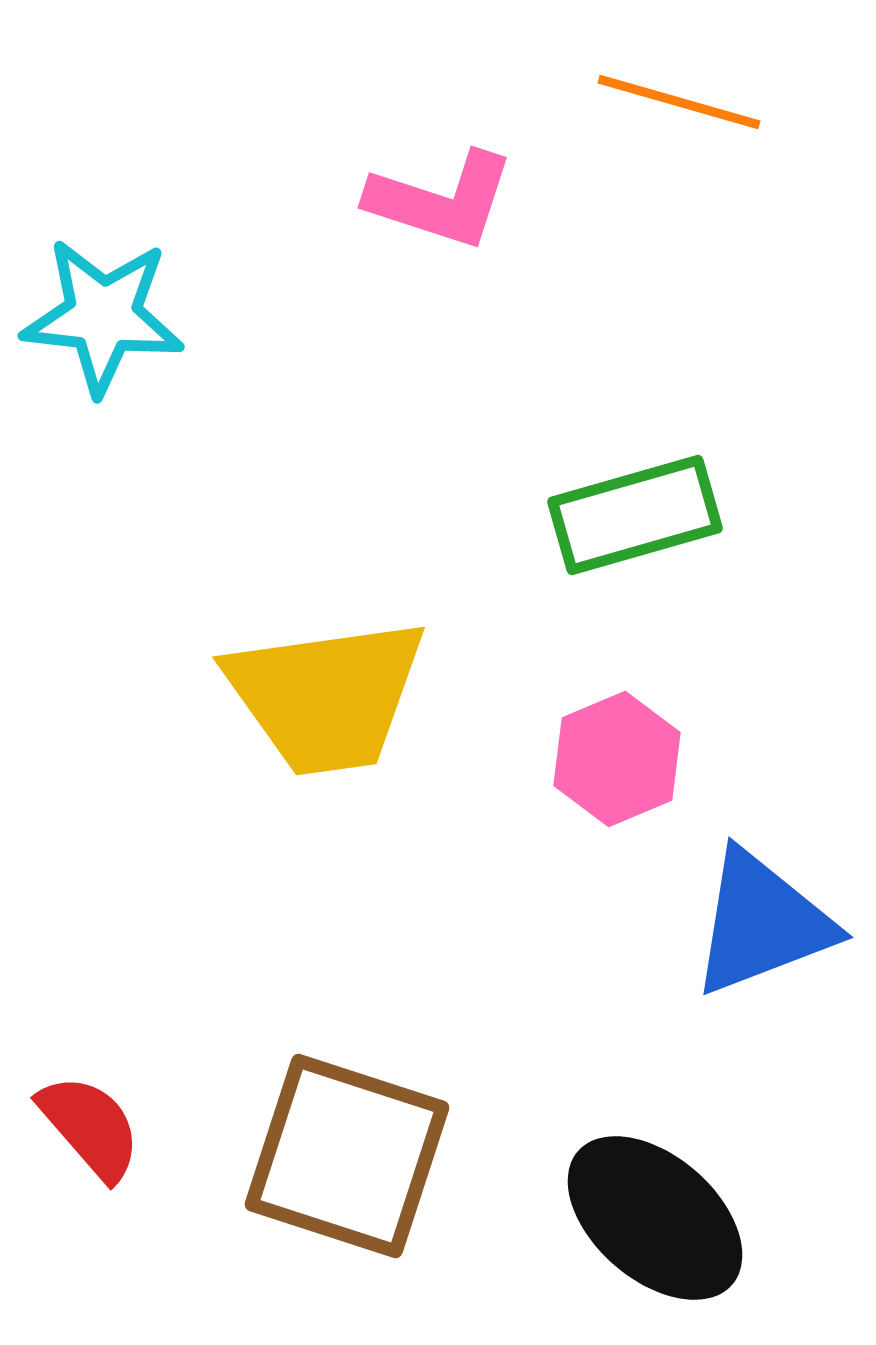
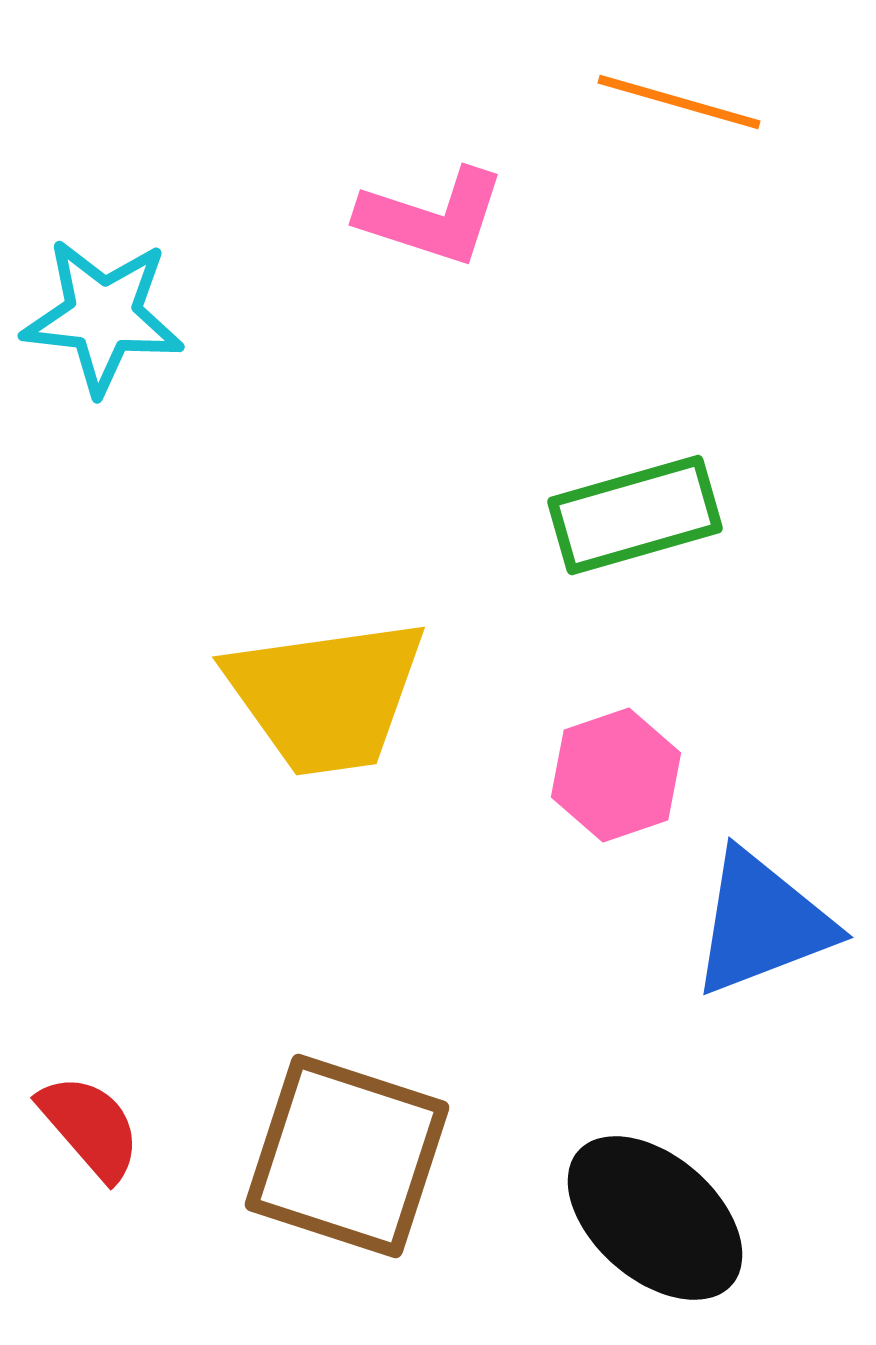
pink L-shape: moved 9 px left, 17 px down
pink hexagon: moved 1 px left, 16 px down; rotated 4 degrees clockwise
